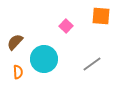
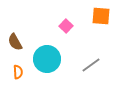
brown semicircle: rotated 72 degrees counterclockwise
cyan circle: moved 3 px right
gray line: moved 1 px left, 1 px down
